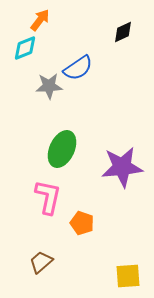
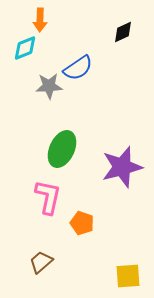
orange arrow: rotated 145 degrees clockwise
purple star: rotated 9 degrees counterclockwise
